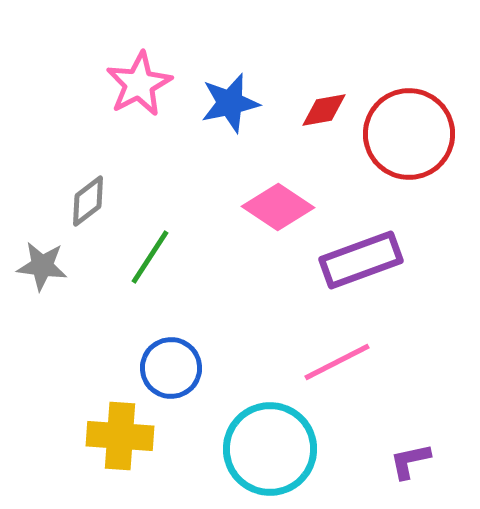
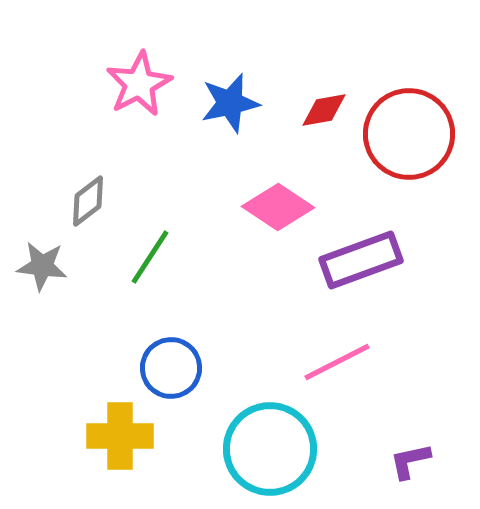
yellow cross: rotated 4 degrees counterclockwise
